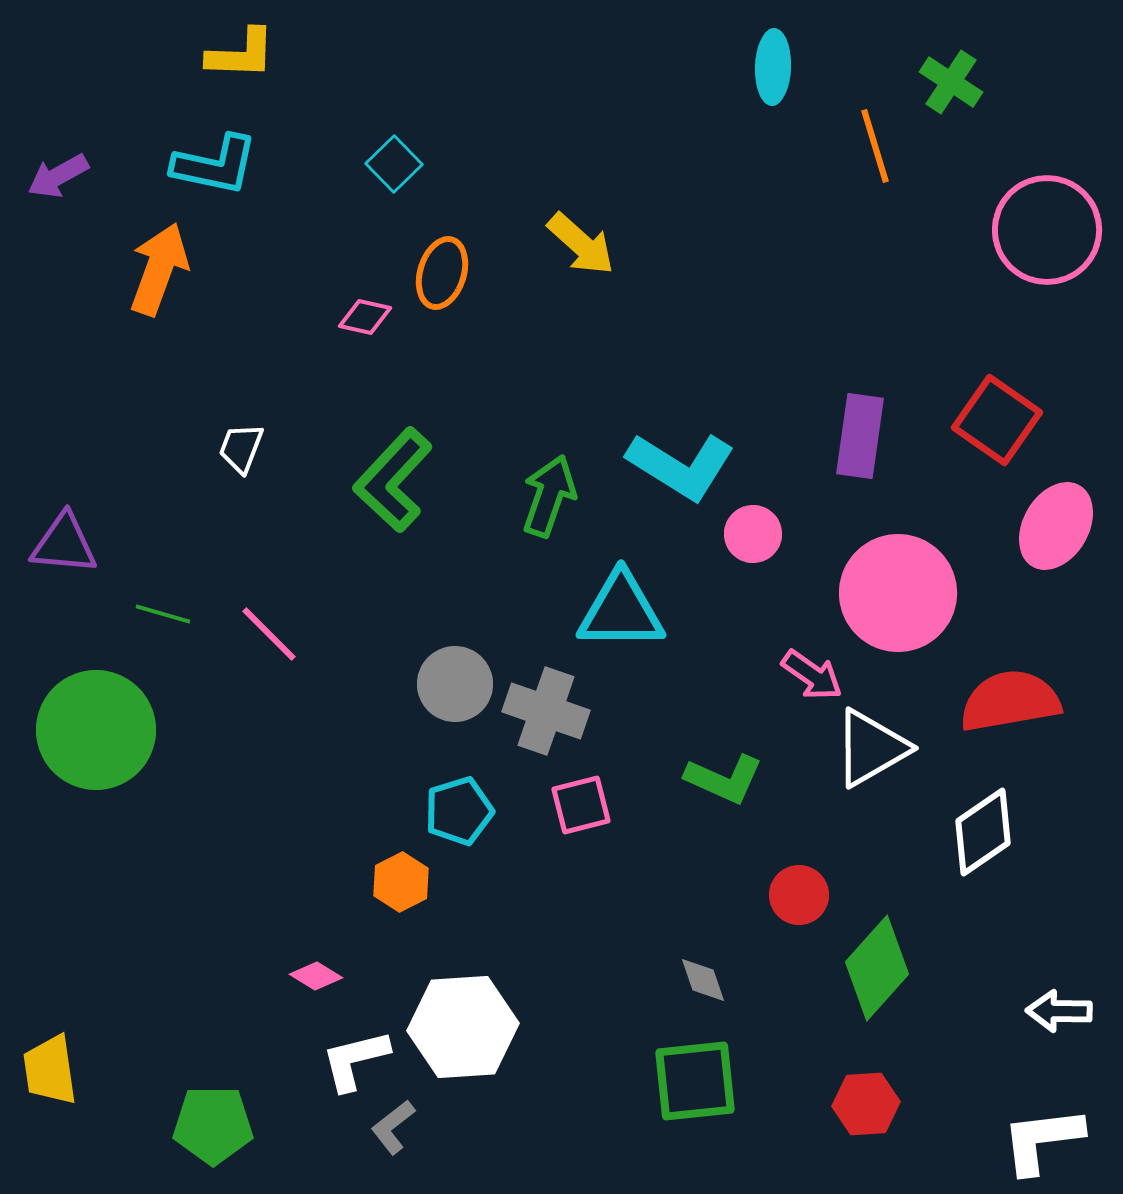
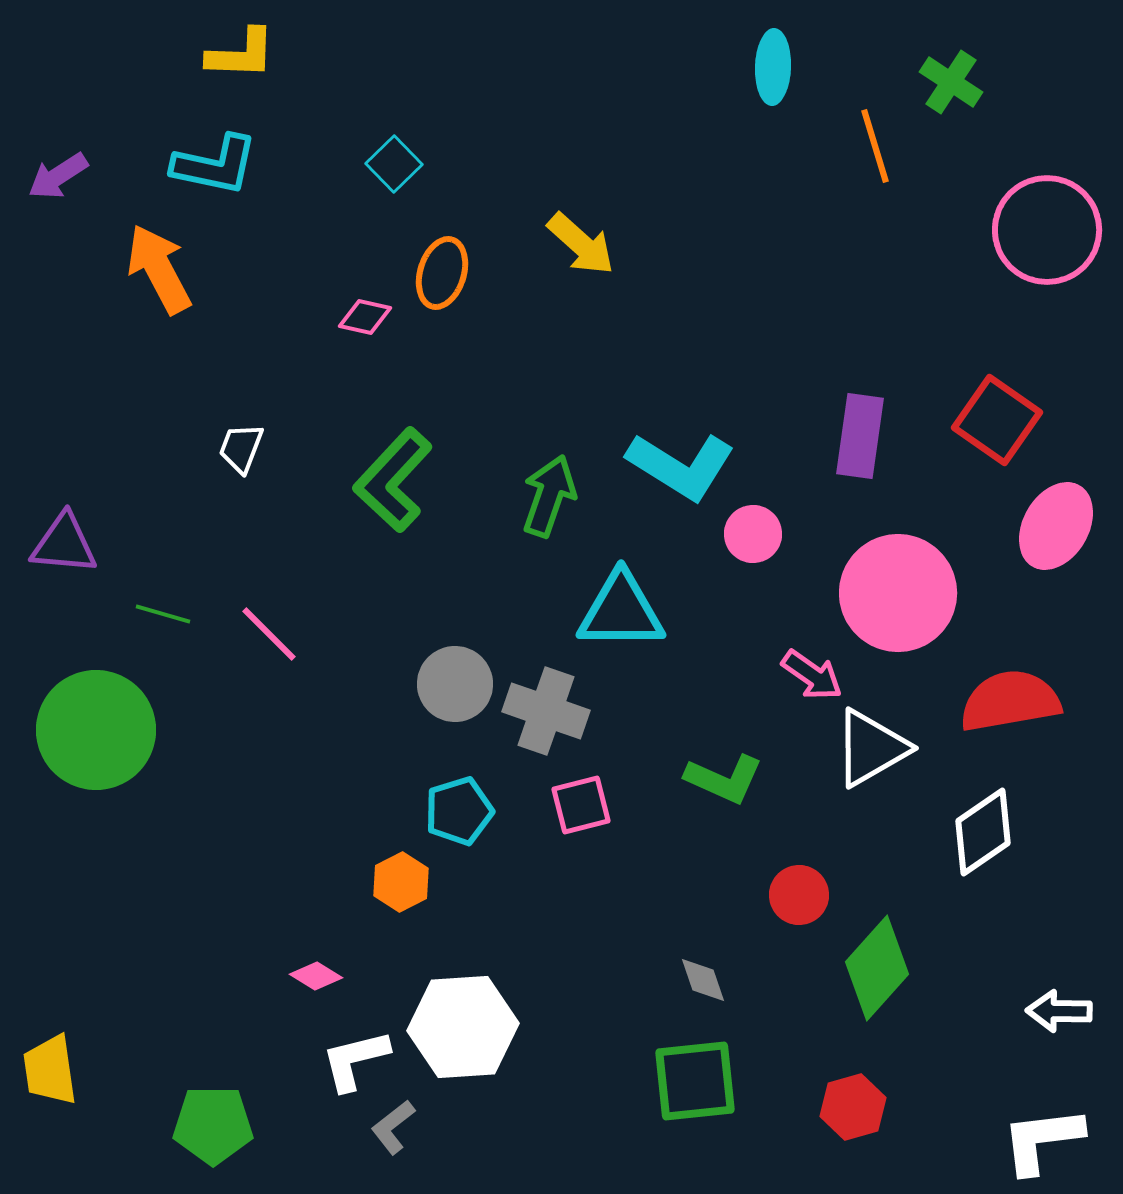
purple arrow at (58, 176): rotated 4 degrees counterclockwise
orange arrow at (159, 269): rotated 48 degrees counterclockwise
red hexagon at (866, 1104): moved 13 px left, 3 px down; rotated 12 degrees counterclockwise
